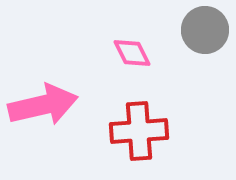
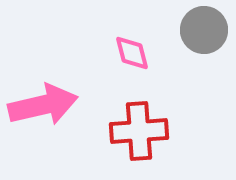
gray circle: moved 1 px left
pink diamond: rotated 12 degrees clockwise
